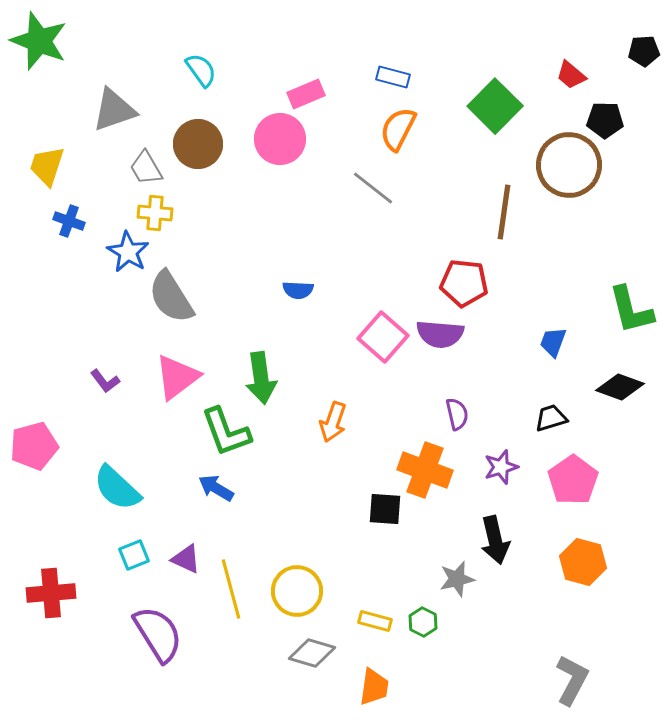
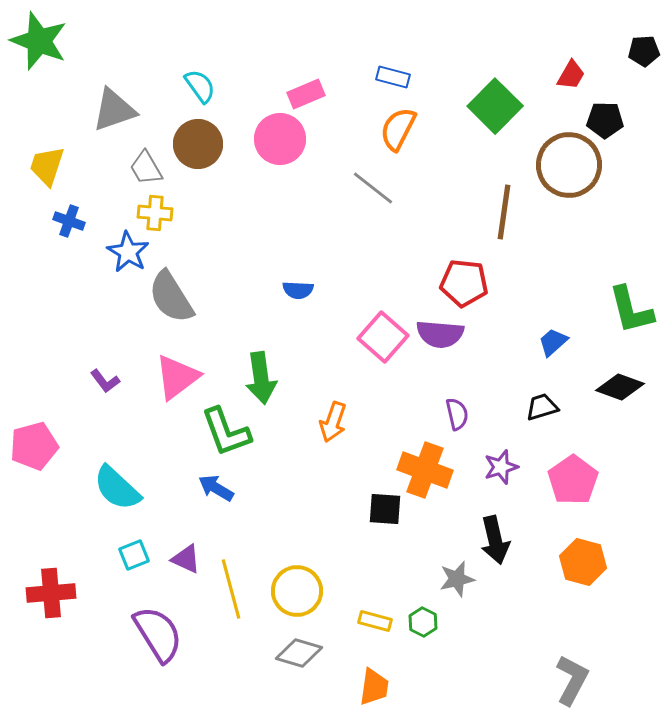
cyan semicircle at (201, 70): moved 1 px left, 16 px down
red trapezoid at (571, 75): rotated 100 degrees counterclockwise
blue trapezoid at (553, 342): rotated 28 degrees clockwise
black trapezoid at (551, 418): moved 9 px left, 11 px up
gray diamond at (312, 653): moved 13 px left
